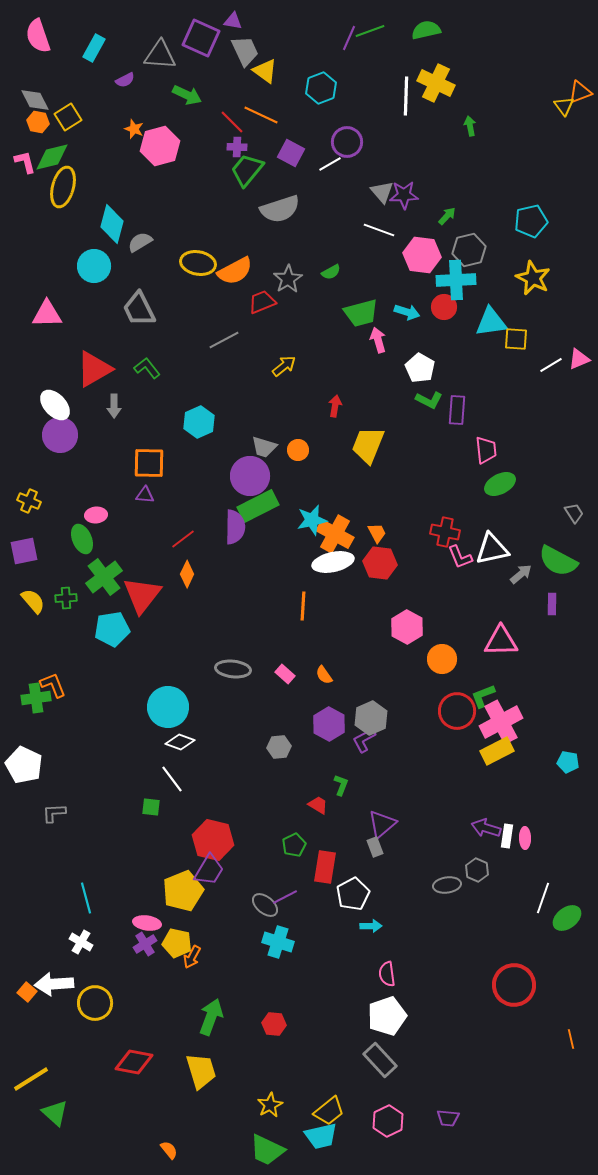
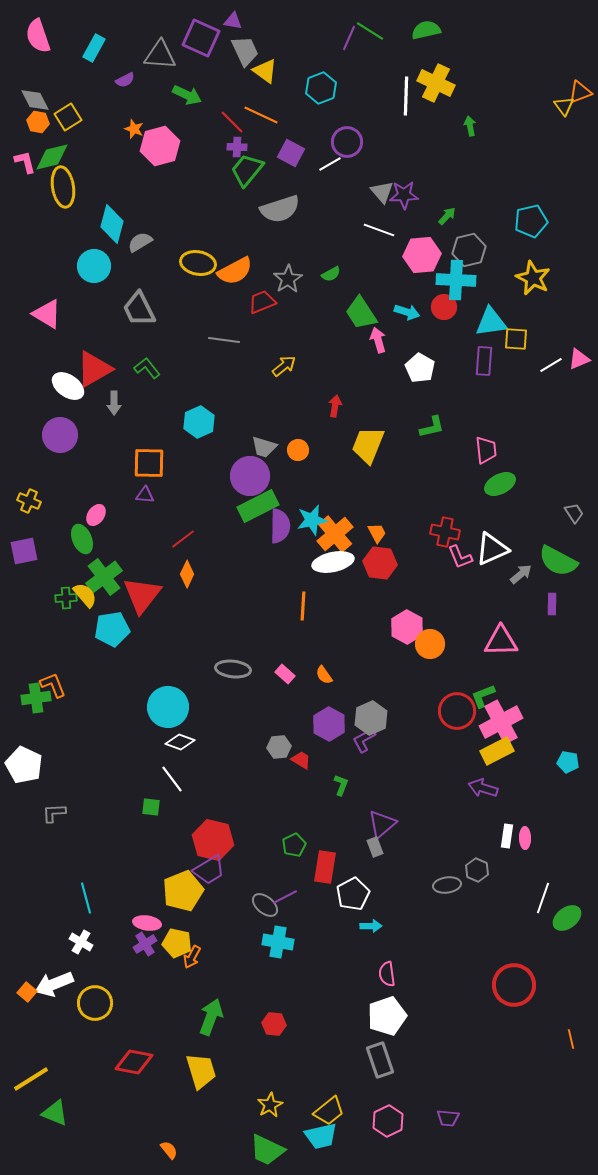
green line at (370, 31): rotated 52 degrees clockwise
yellow ellipse at (63, 187): rotated 24 degrees counterclockwise
pink hexagon at (422, 255): rotated 12 degrees counterclockwise
green semicircle at (331, 272): moved 2 px down
cyan cross at (456, 280): rotated 6 degrees clockwise
green trapezoid at (361, 313): rotated 72 degrees clockwise
pink triangle at (47, 314): rotated 32 degrees clockwise
gray line at (224, 340): rotated 36 degrees clockwise
green L-shape at (429, 400): moved 3 px right, 27 px down; rotated 40 degrees counterclockwise
white ellipse at (55, 405): moved 13 px right, 19 px up; rotated 12 degrees counterclockwise
gray arrow at (114, 406): moved 3 px up
purple rectangle at (457, 410): moved 27 px right, 49 px up
pink ellipse at (96, 515): rotated 50 degrees counterclockwise
purple semicircle at (235, 527): moved 45 px right, 1 px up
orange cross at (335, 534): rotated 21 degrees clockwise
white triangle at (492, 549): rotated 12 degrees counterclockwise
yellow semicircle at (33, 601): moved 52 px right, 6 px up
orange circle at (442, 659): moved 12 px left, 15 px up
red trapezoid at (318, 805): moved 17 px left, 45 px up
purple arrow at (486, 828): moved 3 px left, 40 px up
purple trapezoid at (209, 870): rotated 28 degrees clockwise
cyan cross at (278, 942): rotated 8 degrees counterclockwise
white arrow at (54, 984): rotated 18 degrees counterclockwise
gray rectangle at (380, 1060): rotated 24 degrees clockwise
green triangle at (55, 1113): rotated 20 degrees counterclockwise
